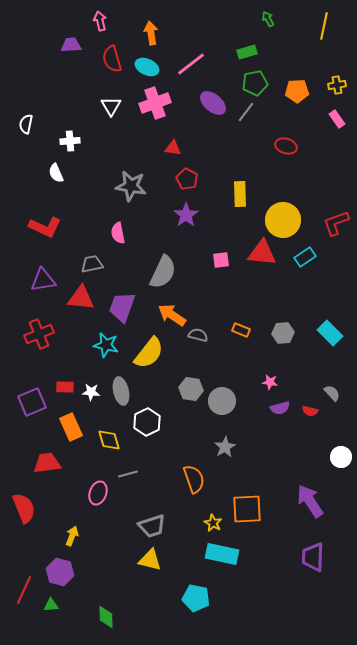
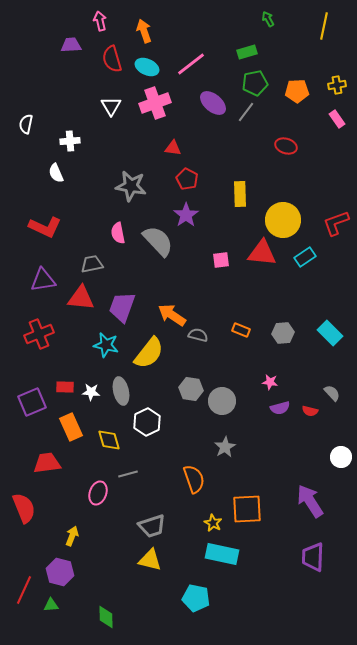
orange arrow at (151, 33): moved 7 px left, 2 px up; rotated 10 degrees counterclockwise
gray semicircle at (163, 272): moved 5 px left, 31 px up; rotated 68 degrees counterclockwise
